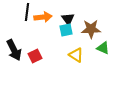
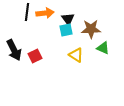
orange arrow: moved 2 px right, 4 px up
